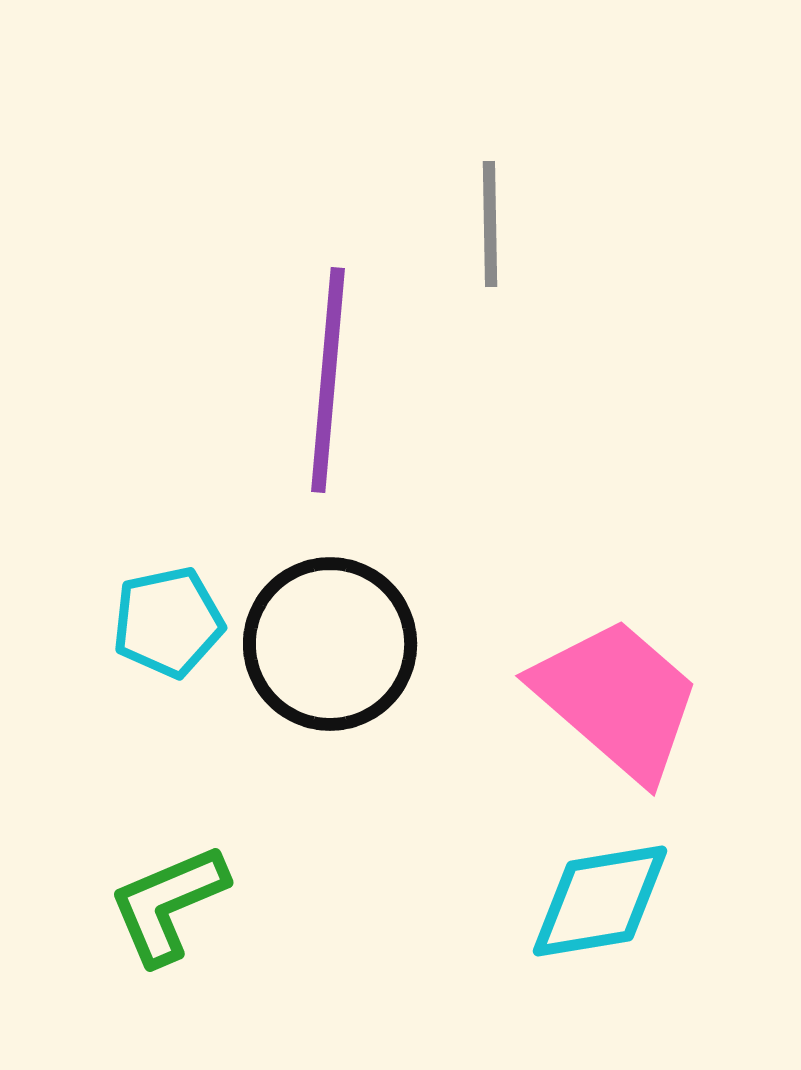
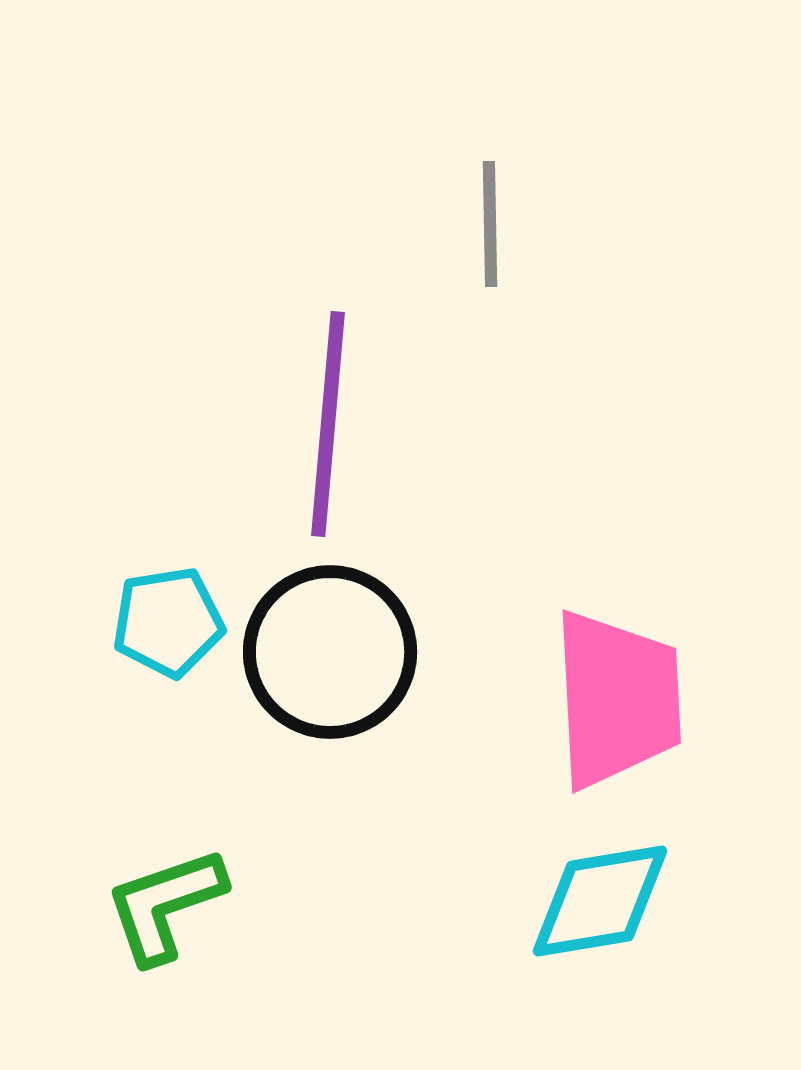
purple line: moved 44 px down
cyan pentagon: rotated 3 degrees clockwise
black circle: moved 8 px down
pink trapezoid: rotated 46 degrees clockwise
green L-shape: moved 3 px left, 1 px down; rotated 4 degrees clockwise
